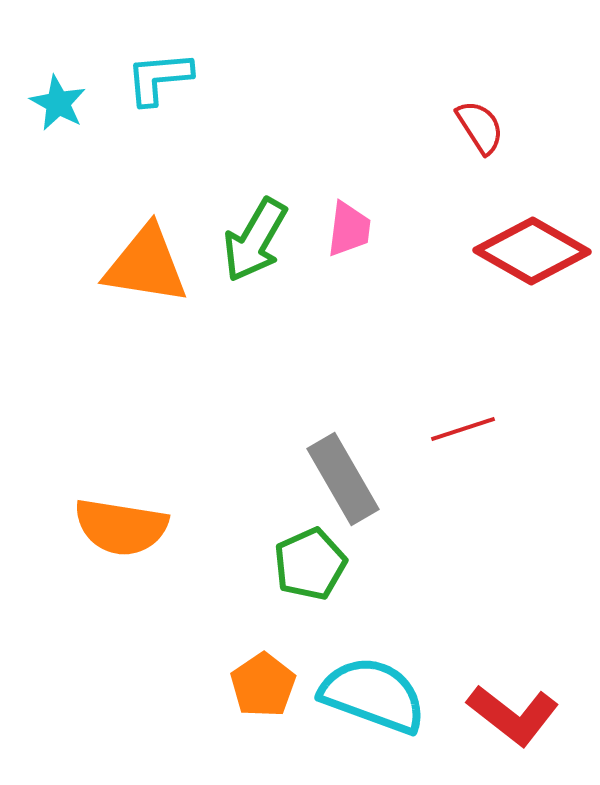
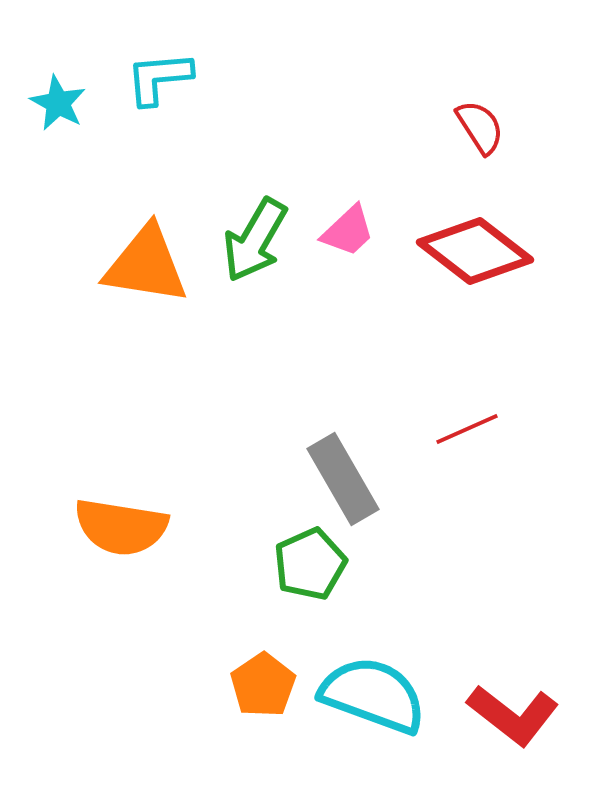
pink trapezoid: moved 1 px left, 2 px down; rotated 40 degrees clockwise
red diamond: moved 57 px left; rotated 8 degrees clockwise
red line: moved 4 px right; rotated 6 degrees counterclockwise
